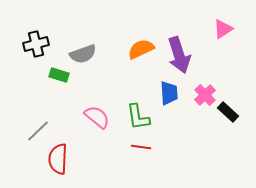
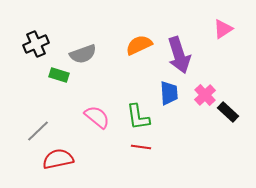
black cross: rotated 10 degrees counterclockwise
orange semicircle: moved 2 px left, 4 px up
red semicircle: rotated 76 degrees clockwise
